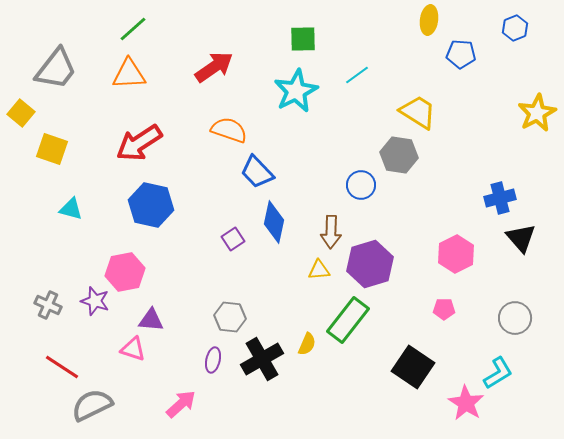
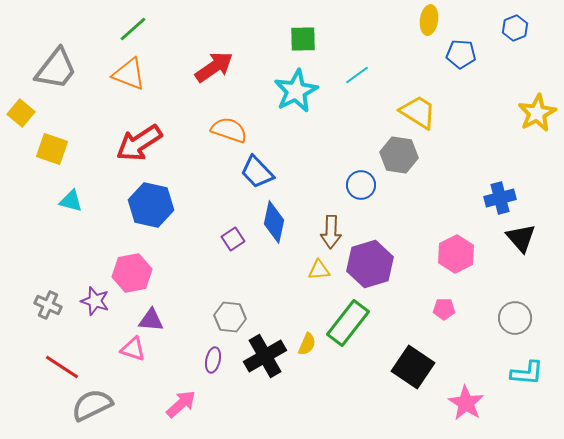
orange triangle at (129, 74): rotated 24 degrees clockwise
cyan triangle at (71, 209): moved 8 px up
pink hexagon at (125, 272): moved 7 px right, 1 px down
green rectangle at (348, 320): moved 3 px down
black cross at (262, 359): moved 3 px right, 3 px up
cyan L-shape at (498, 373): moved 29 px right; rotated 36 degrees clockwise
